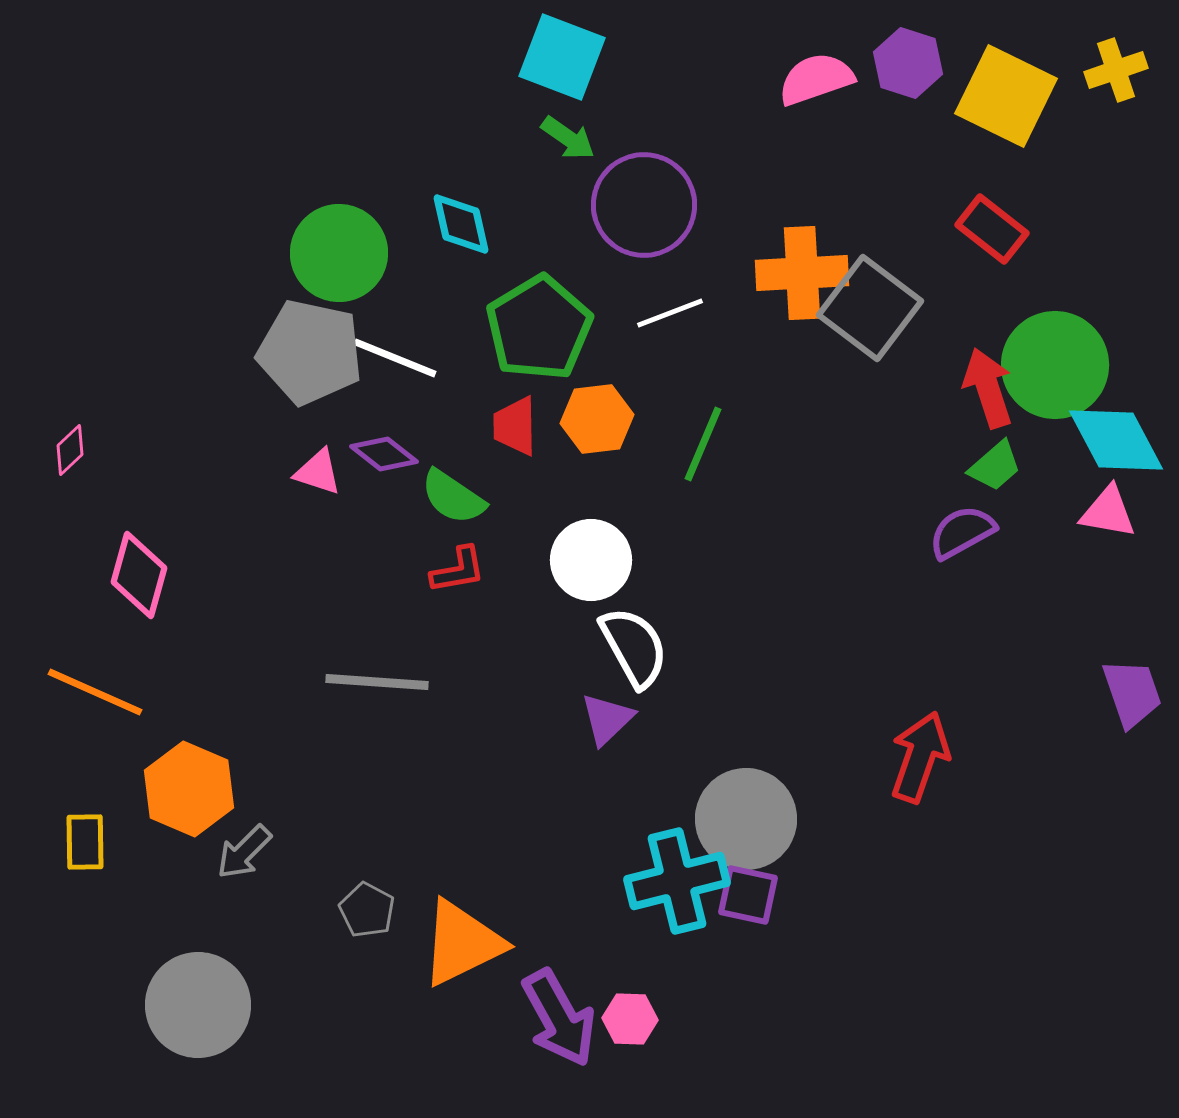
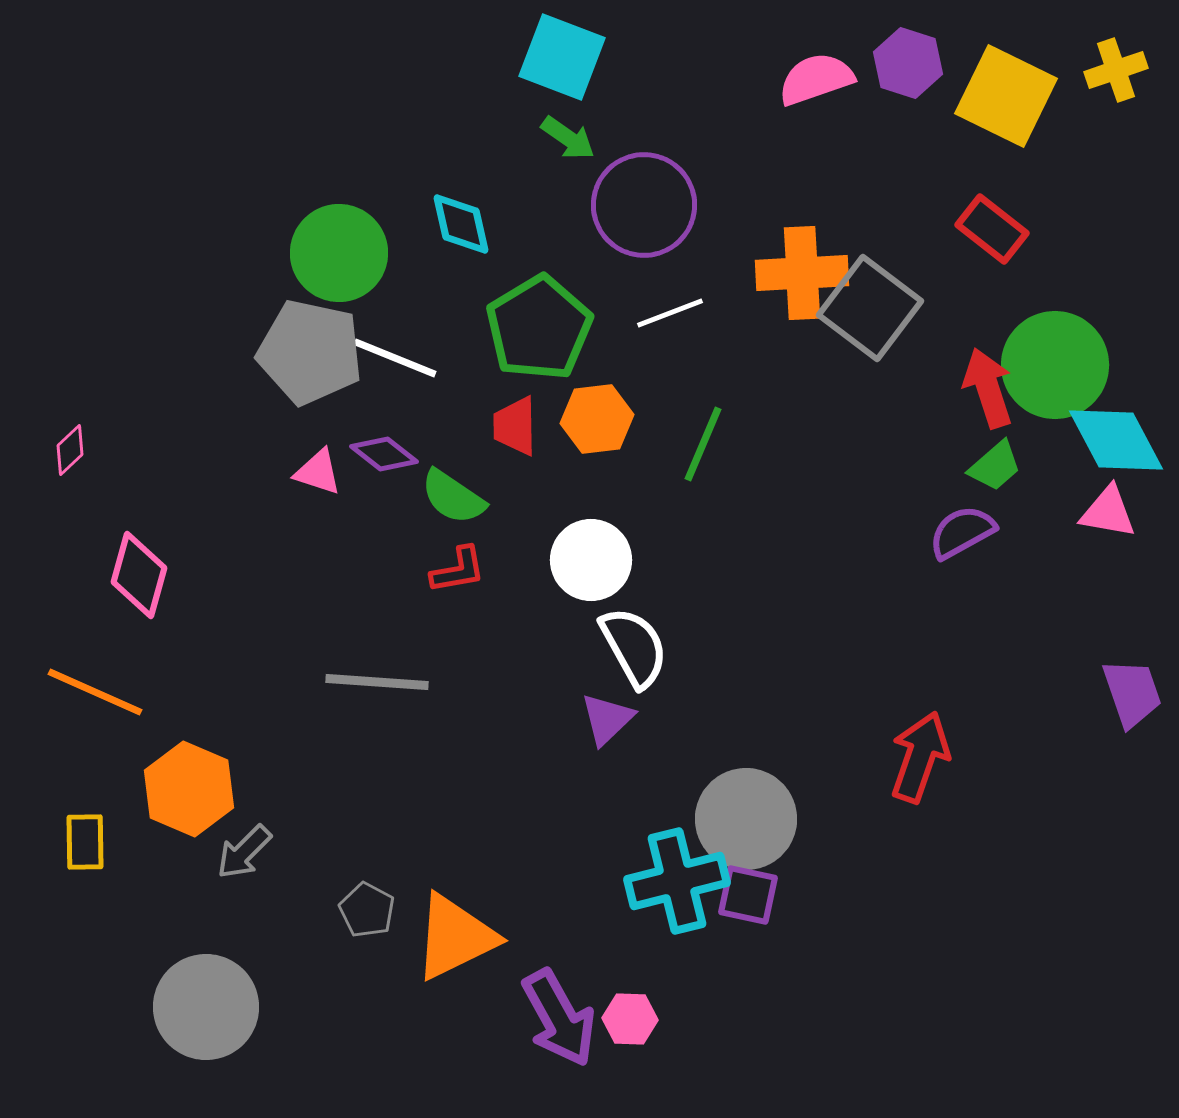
orange triangle at (462, 943): moved 7 px left, 6 px up
gray circle at (198, 1005): moved 8 px right, 2 px down
